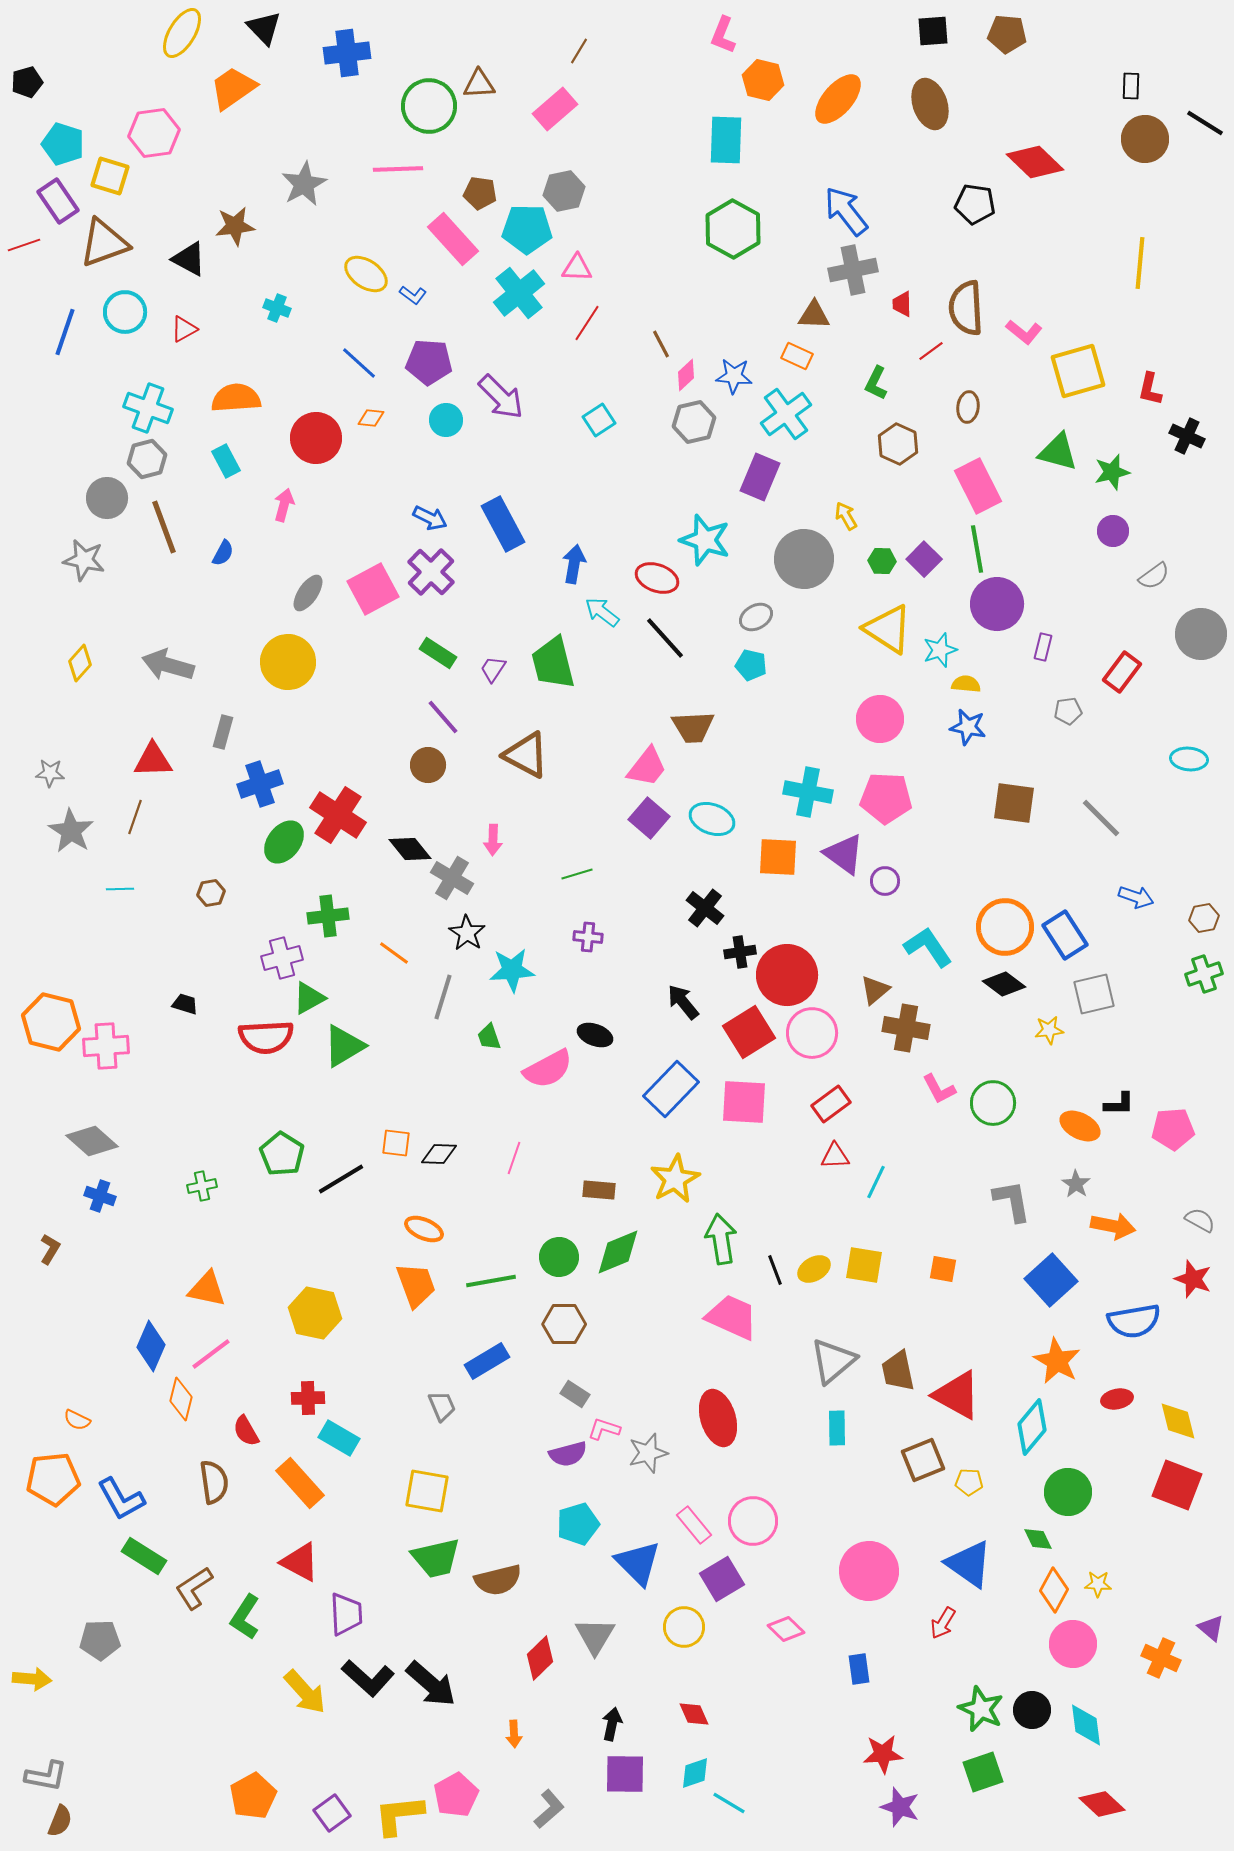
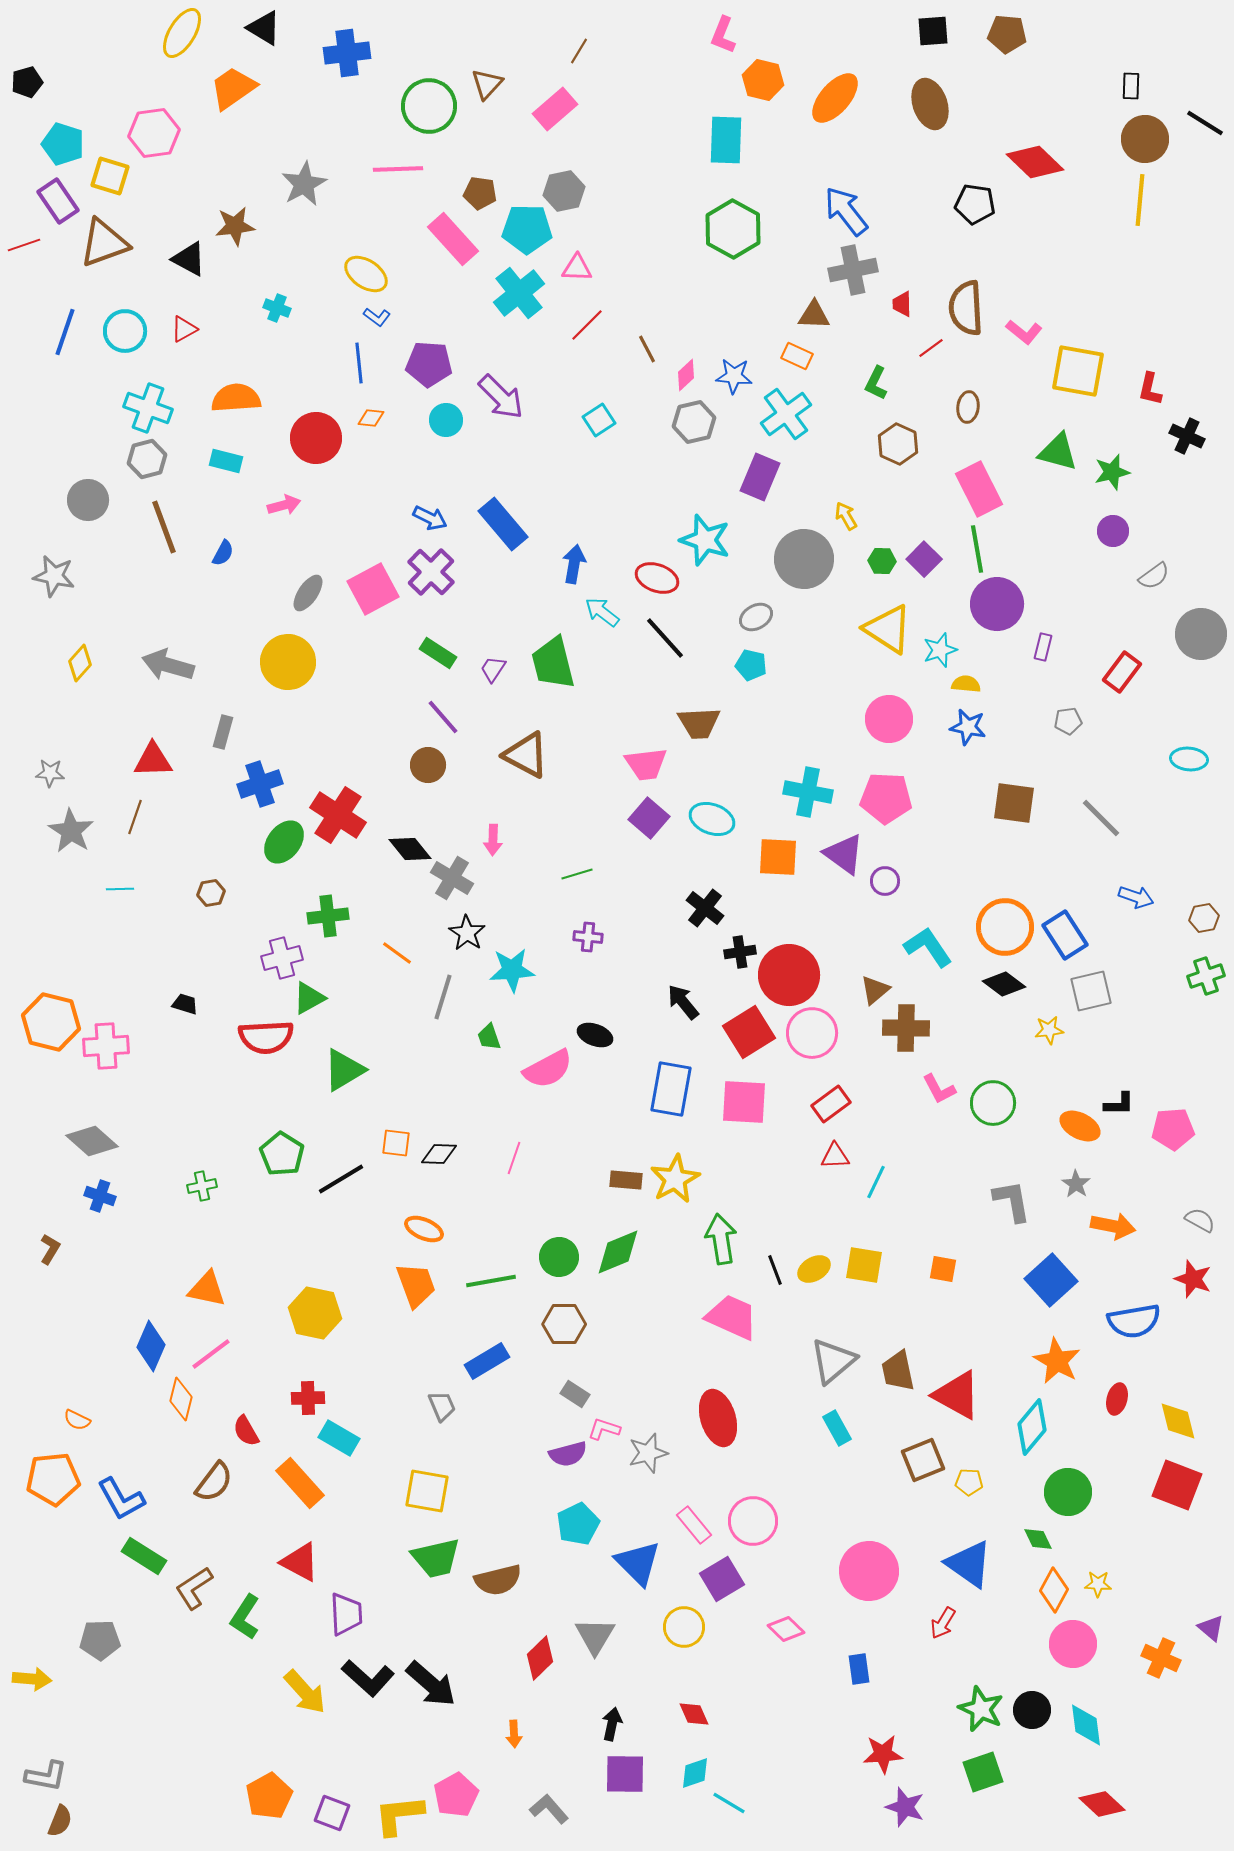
black triangle at (264, 28): rotated 15 degrees counterclockwise
brown triangle at (479, 84): moved 8 px right; rotated 44 degrees counterclockwise
orange ellipse at (838, 99): moved 3 px left, 1 px up
yellow line at (1140, 263): moved 63 px up
blue L-shape at (413, 295): moved 36 px left, 22 px down
cyan circle at (125, 312): moved 19 px down
red line at (587, 323): moved 2 px down; rotated 12 degrees clockwise
brown line at (661, 344): moved 14 px left, 5 px down
red line at (931, 351): moved 3 px up
purple pentagon at (429, 362): moved 2 px down
blue line at (359, 363): rotated 42 degrees clockwise
yellow square at (1078, 371): rotated 26 degrees clockwise
cyan rectangle at (226, 461): rotated 48 degrees counterclockwise
pink rectangle at (978, 486): moved 1 px right, 3 px down
gray circle at (107, 498): moved 19 px left, 2 px down
pink arrow at (284, 505): rotated 60 degrees clockwise
blue rectangle at (503, 524): rotated 12 degrees counterclockwise
gray star at (84, 560): moved 30 px left, 16 px down
gray pentagon at (1068, 711): moved 10 px down
pink circle at (880, 719): moved 9 px right
brown trapezoid at (693, 727): moved 6 px right, 4 px up
pink trapezoid at (647, 767): moved 1 px left, 3 px up; rotated 45 degrees clockwise
orange line at (394, 953): moved 3 px right
green cross at (1204, 974): moved 2 px right, 2 px down
red circle at (787, 975): moved 2 px right
gray square at (1094, 994): moved 3 px left, 3 px up
brown cross at (906, 1028): rotated 9 degrees counterclockwise
green triangle at (344, 1046): moved 24 px down
blue rectangle at (671, 1089): rotated 34 degrees counterclockwise
brown rectangle at (599, 1190): moved 27 px right, 10 px up
red ellipse at (1117, 1399): rotated 64 degrees counterclockwise
cyan rectangle at (837, 1428): rotated 28 degrees counterclockwise
brown semicircle at (214, 1482): rotated 45 degrees clockwise
cyan pentagon at (578, 1524): rotated 9 degrees counterclockwise
orange pentagon at (253, 1796): moved 16 px right
purple star at (900, 1807): moved 5 px right
gray L-shape at (549, 1809): rotated 90 degrees counterclockwise
purple square at (332, 1813): rotated 33 degrees counterclockwise
